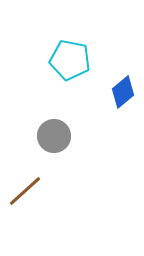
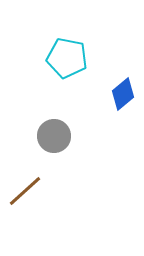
cyan pentagon: moved 3 px left, 2 px up
blue diamond: moved 2 px down
